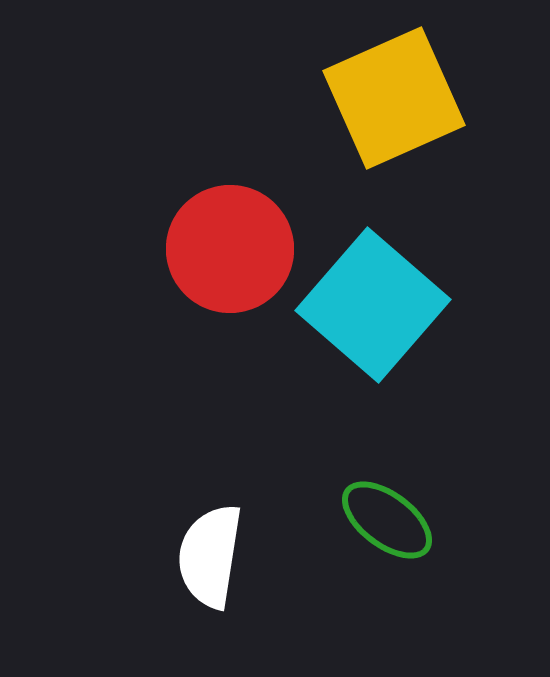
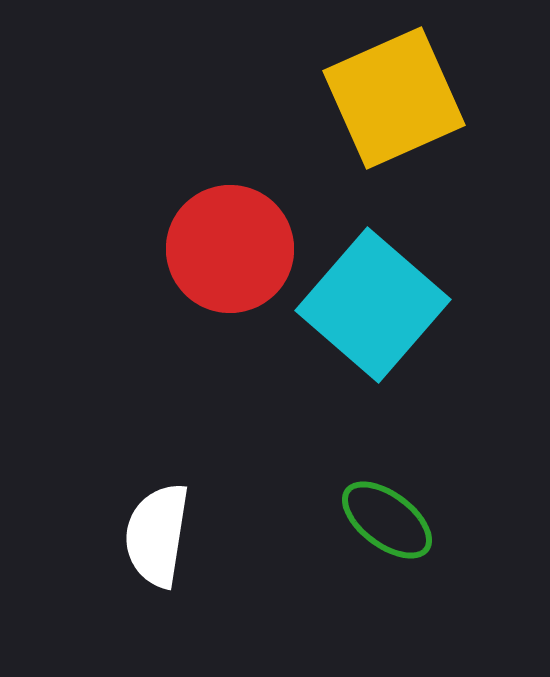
white semicircle: moved 53 px left, 21 px up
